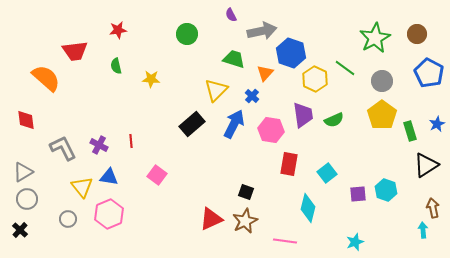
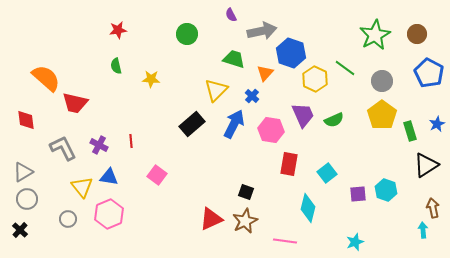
green star at (375, 38): moved 3 px up
red trapezoid at (75, 51): moved 52 px down; rotated 20 degrees clockwise
purple trapezoid at (303, 115): rotated 16 degrees counterclockwise
